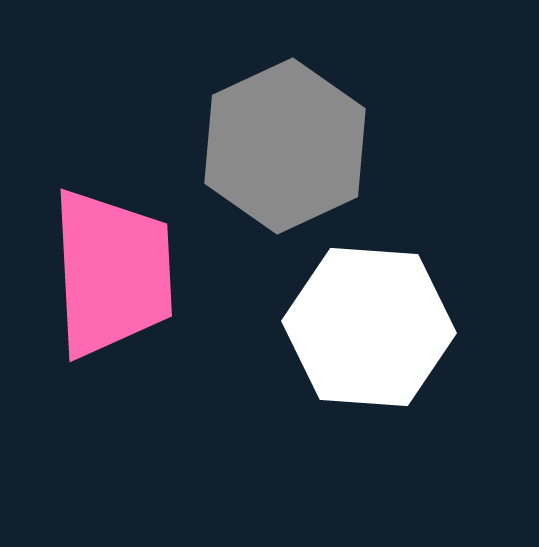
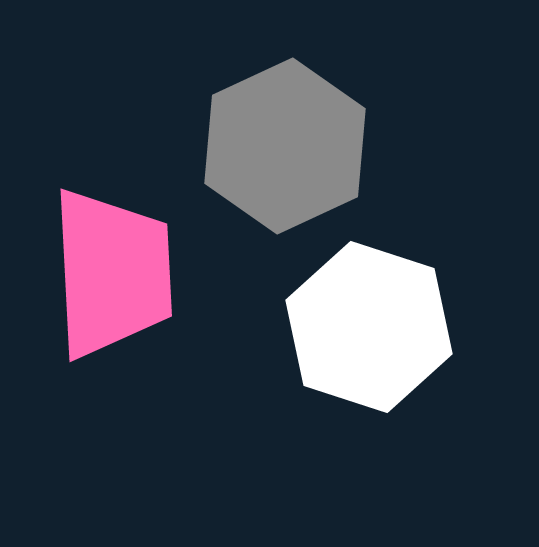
white hexagon: rotated 14 degrees clockwise
